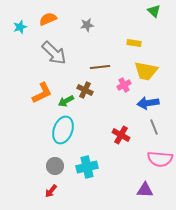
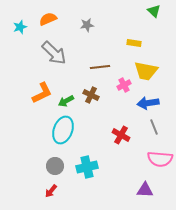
brown cross: moved 6 px right, 5 px down
